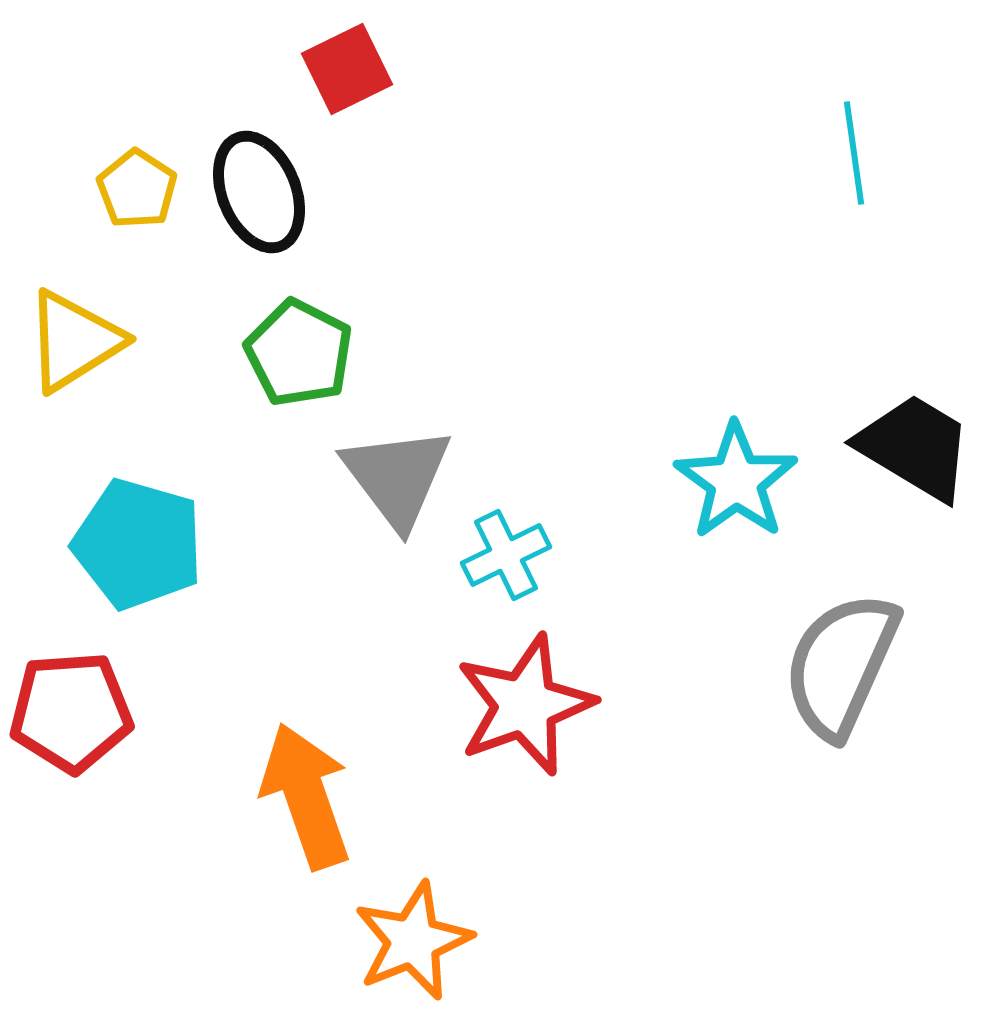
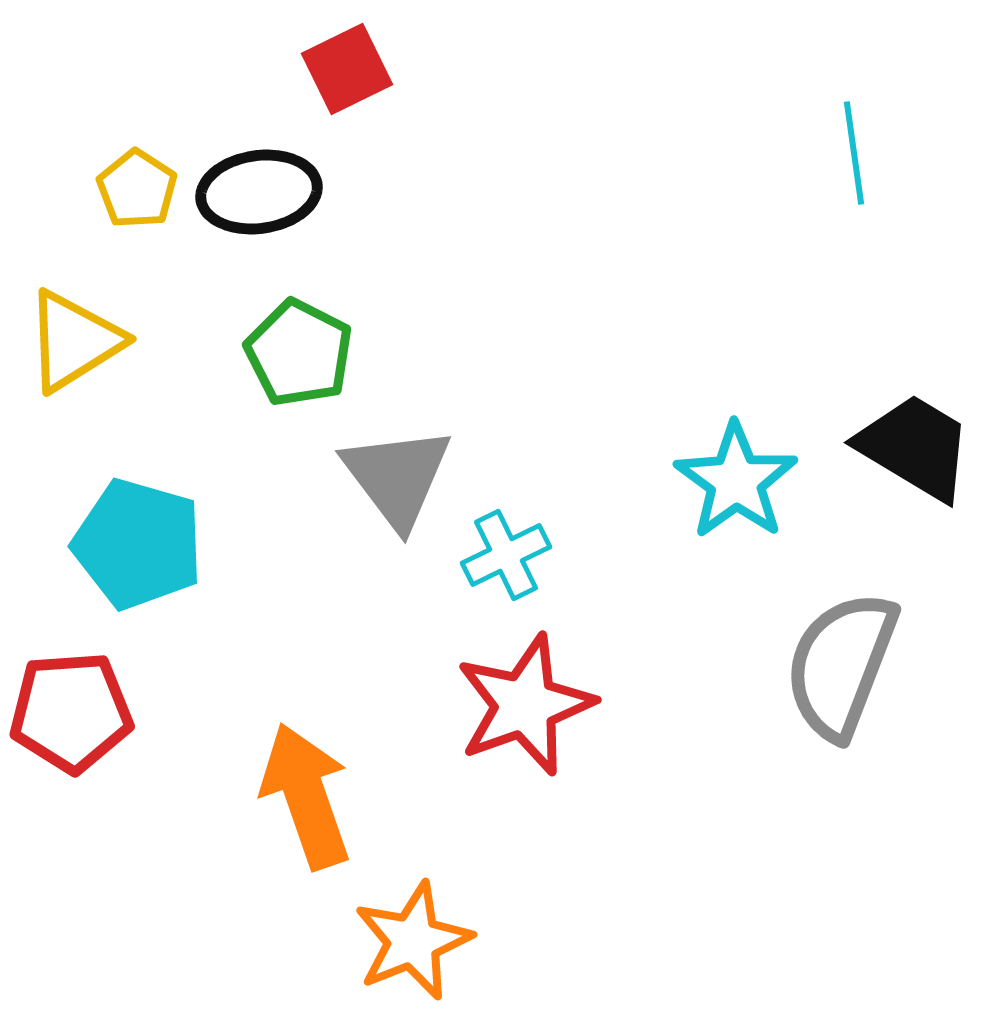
black ellipse: rotated 76 degrees counterclockwise
gray semicircle: rotated 3 degrees counterclockwise
